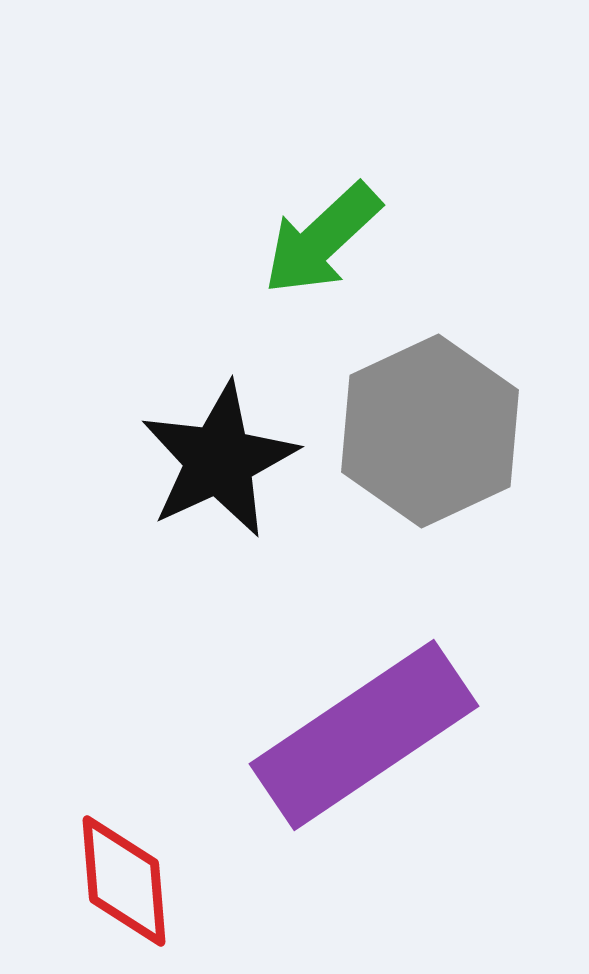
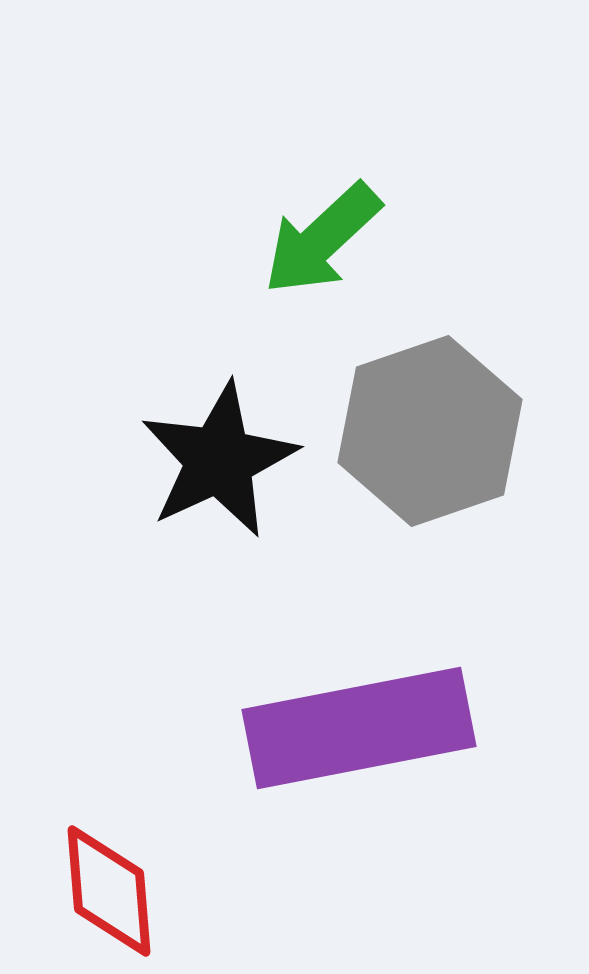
gray hexagon: rotated 6 degrees clockwise
purple rectangle: moved 5 px left, 7 px up; rotated 23 degrees clockwise
red diamond: moved 15 px left, 10 px down
